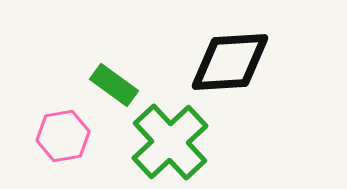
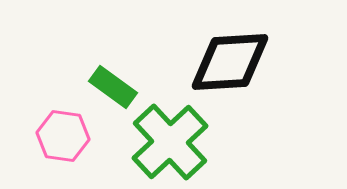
green rectangle: moved 1 px left, 2 px down
pink hexagon: rotated 18 degrees clockwise
